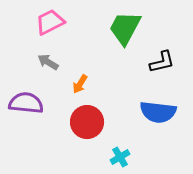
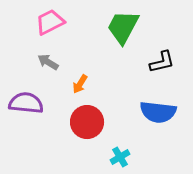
green trapezoid: moved 2 px left, 1 px up
